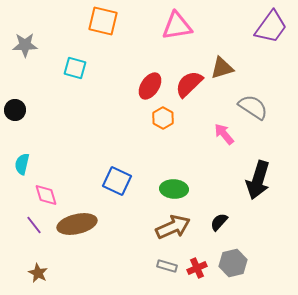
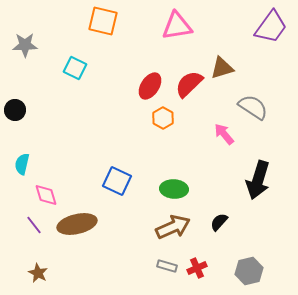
cyan square: rotated 10 degrees clockwise
gray hexagon: moved 16 px right, 8 px down
